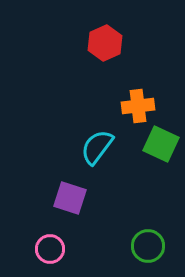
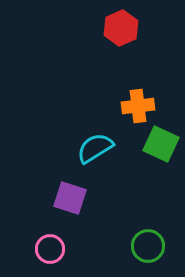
red hexagon: moved 16 px right, 15 px up
cyan semicircle: moved 2 px left, 1 px down; rotated 21 degrees clockwise
